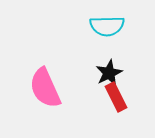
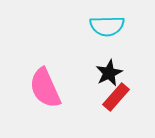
red rectangle: rotated 68 degrees clockwise
